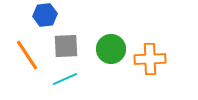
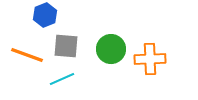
blue hexagon: rotated 15 degrees counterclockwise
gray square: rotated 8 degrees clockwise
orange line: rotated 36 degrees counterclockwise
cyan line: moved 3 px left
